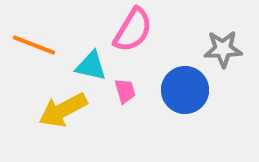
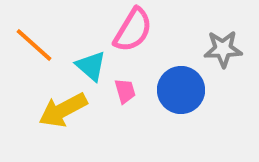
orange line: rotated 21 degrees clockwise
cyan triangle: rotated 28 degrees clockwise
blue circle: moved 4 px left
